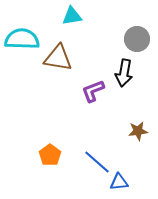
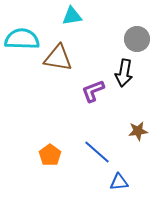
blue line: moved 10 px up
